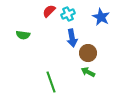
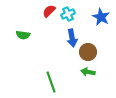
brown circle: moved 1 px up
green arrow: rotated 16 degrees counterclockwise
